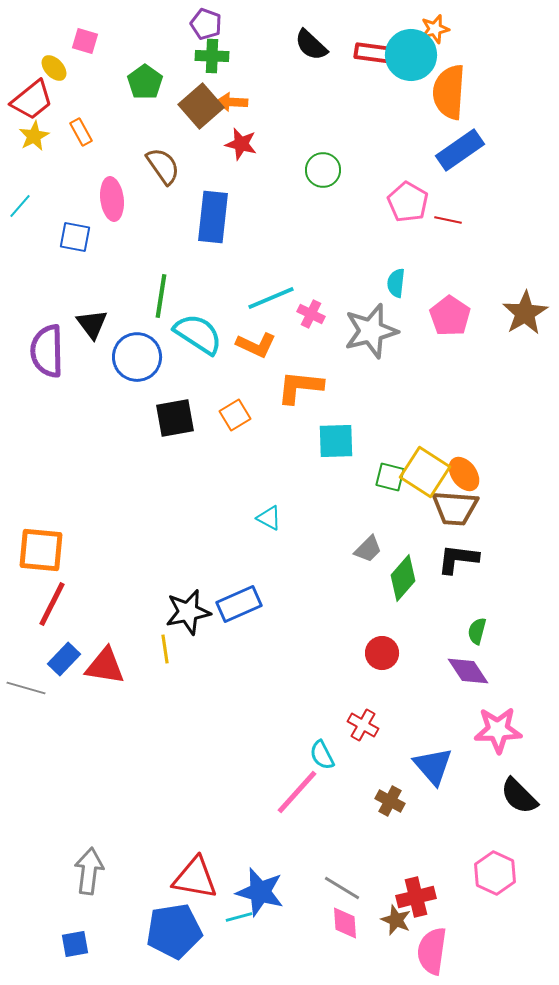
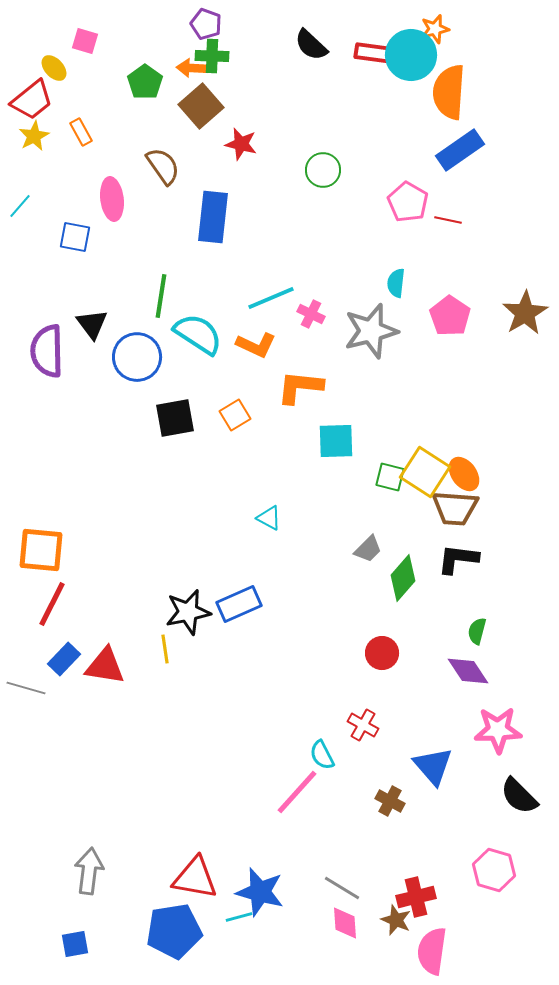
orange arrow at (232, 102): moved 40 px left, 34 px up
pink hexagon at (495, 873): moved 1 px left, 3 px up; rotated 9 degrees counterclockwise
